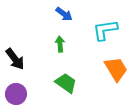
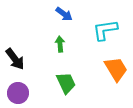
green trapezoid: rotated 30 degrees clockwise
purple circle: moved 2 px right, 1 px up
